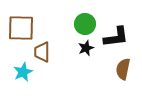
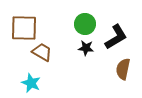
brown square: moved 3 px right
black L-shape: rotated 24 degrees counterclockwise
black star: rotated 28 degrees clockwise
brown trapezoid: rotated 120 degrees clockwise
cyan star: moved 8 px right, 11 px down; rotated 24 degrees counterclockwise
